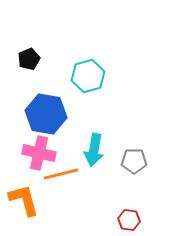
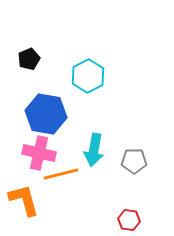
cyan hexagon: rotated 12 degrees counterclockwise
